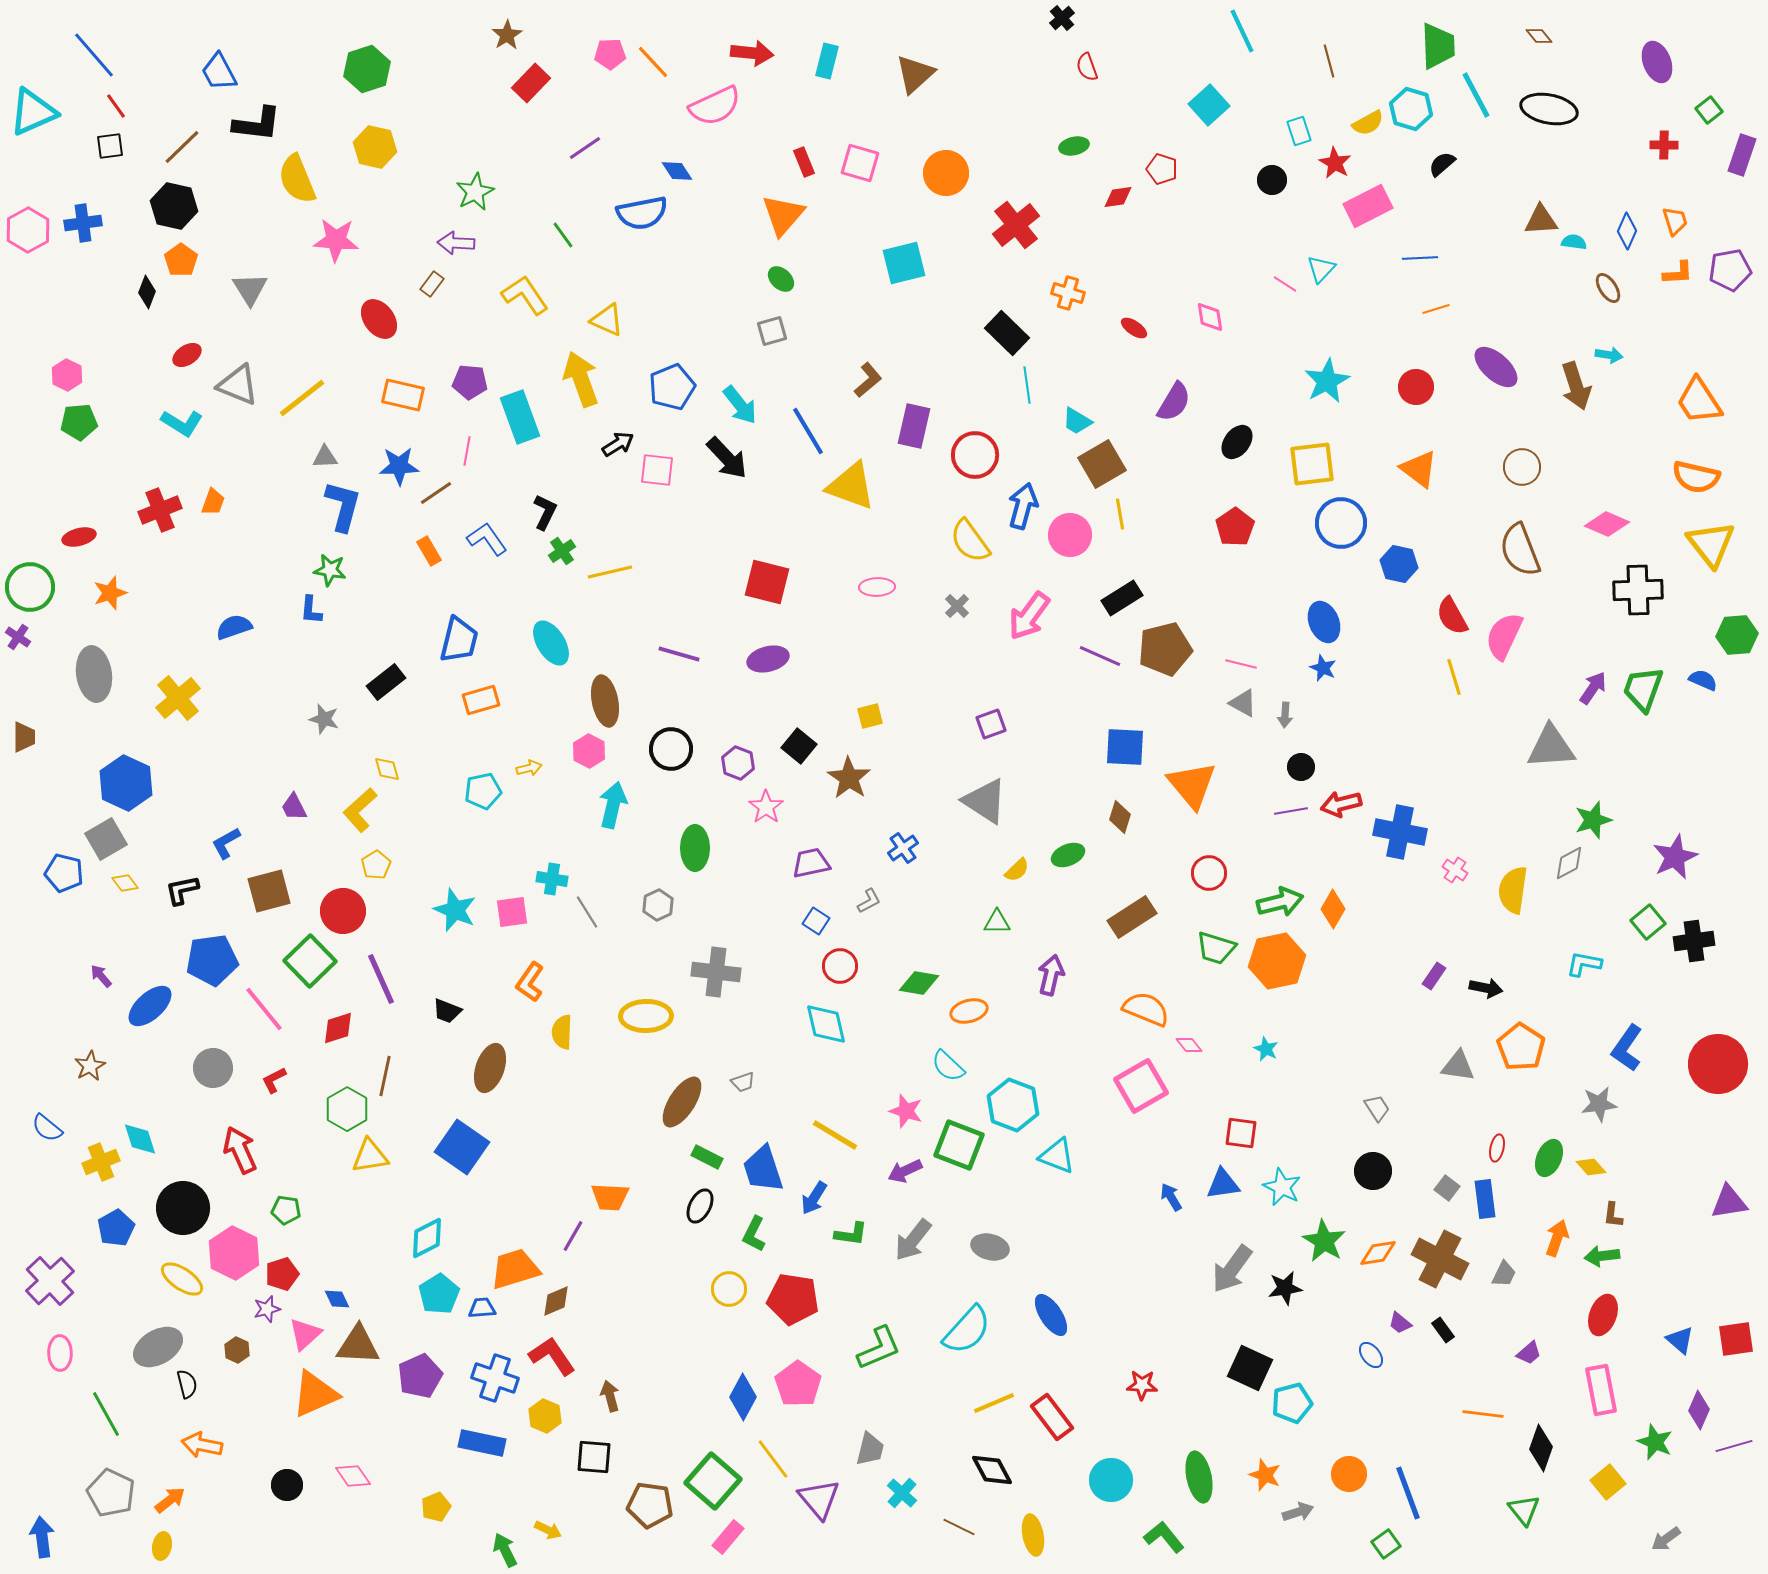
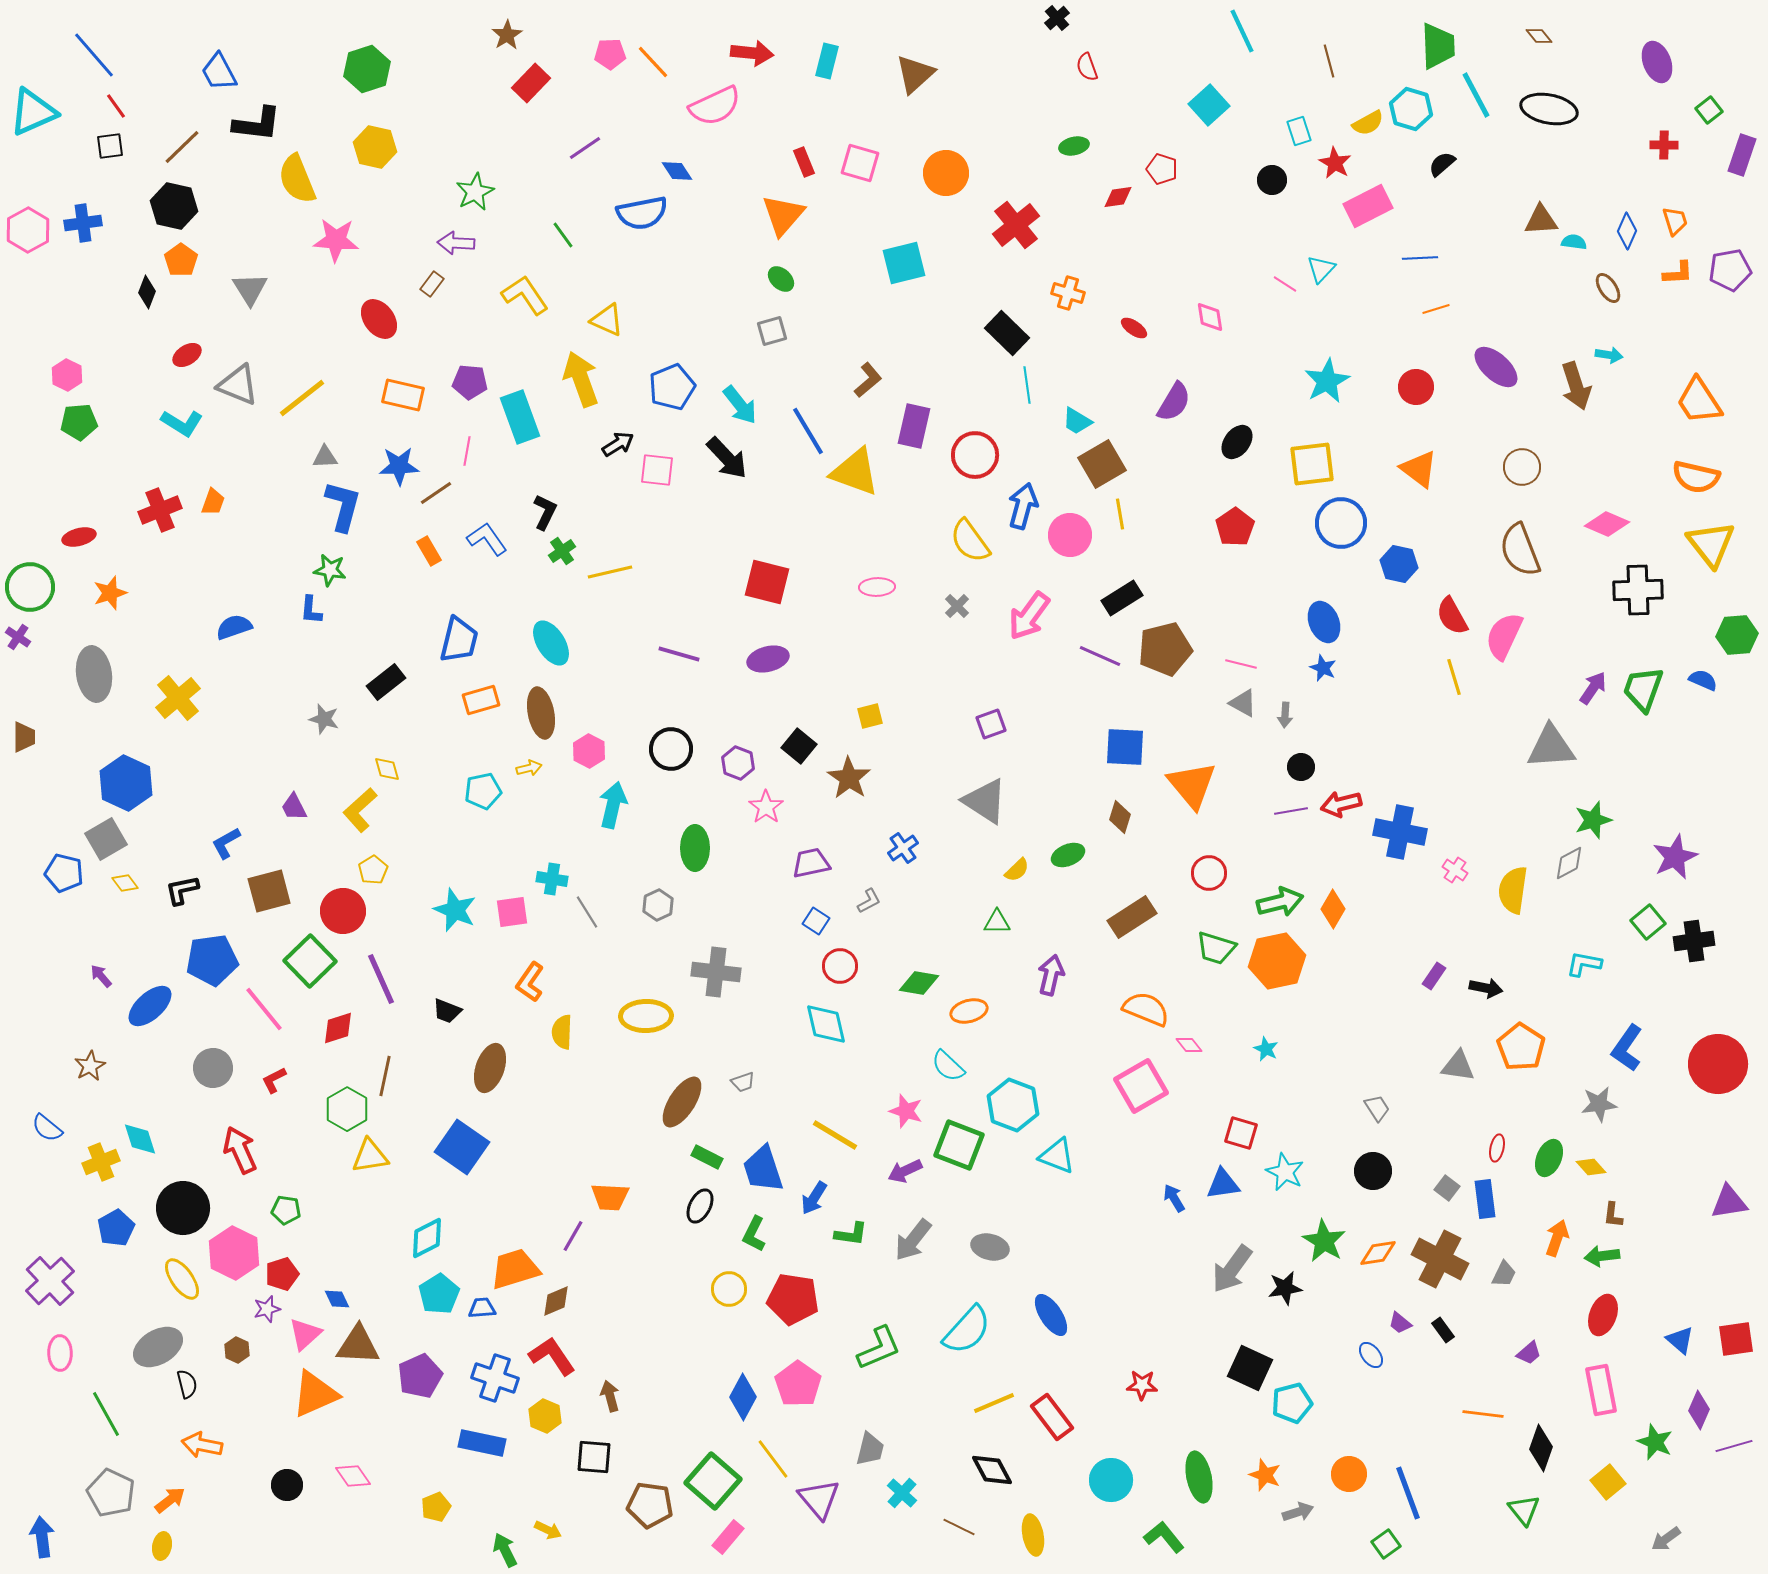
black cross at (1062, 18): moved 5 px left
yellow triangle at (851, 486): moved 4 px right, 14 px up
brown ellipse at (605, 701): moved 64 px left, 12 px down
yellow pentagon at (376, 865): moved 3 px left, 5 px down
red square at (1241, 1133): rotated 8 degrees clockwise
cyan star at (1282, 1187): moved 3 px right, 15 px up
blue arrow at (1171, 1197): moved 3 px right, 1 px down
yellow ellipse at (182, 1279): rotated 21 degrees clockwise
